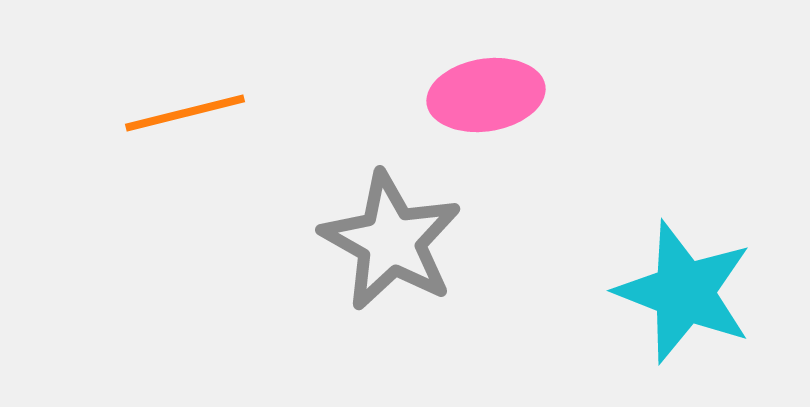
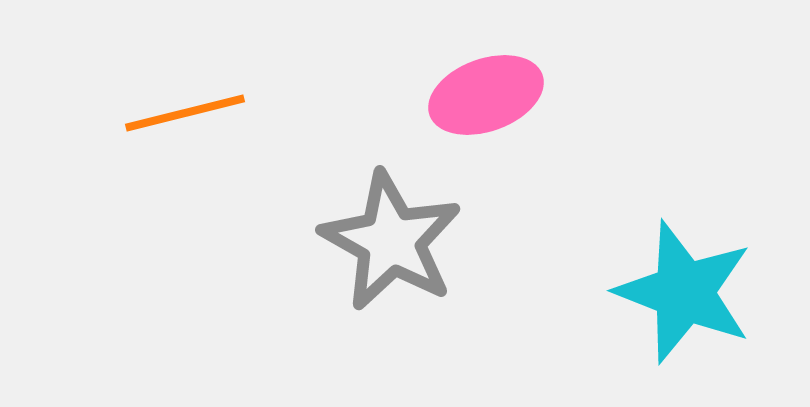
pink ellipse: rotated 11 degrees counterclockwise
